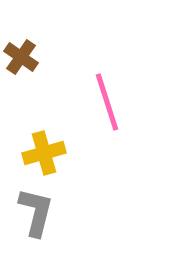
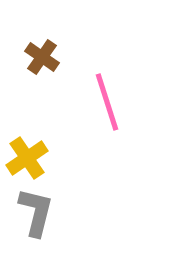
brown cross: moved 21 px right
yellow cross: moved 17 px left, 5 px down; rotated 18 degrees counterclockwise
